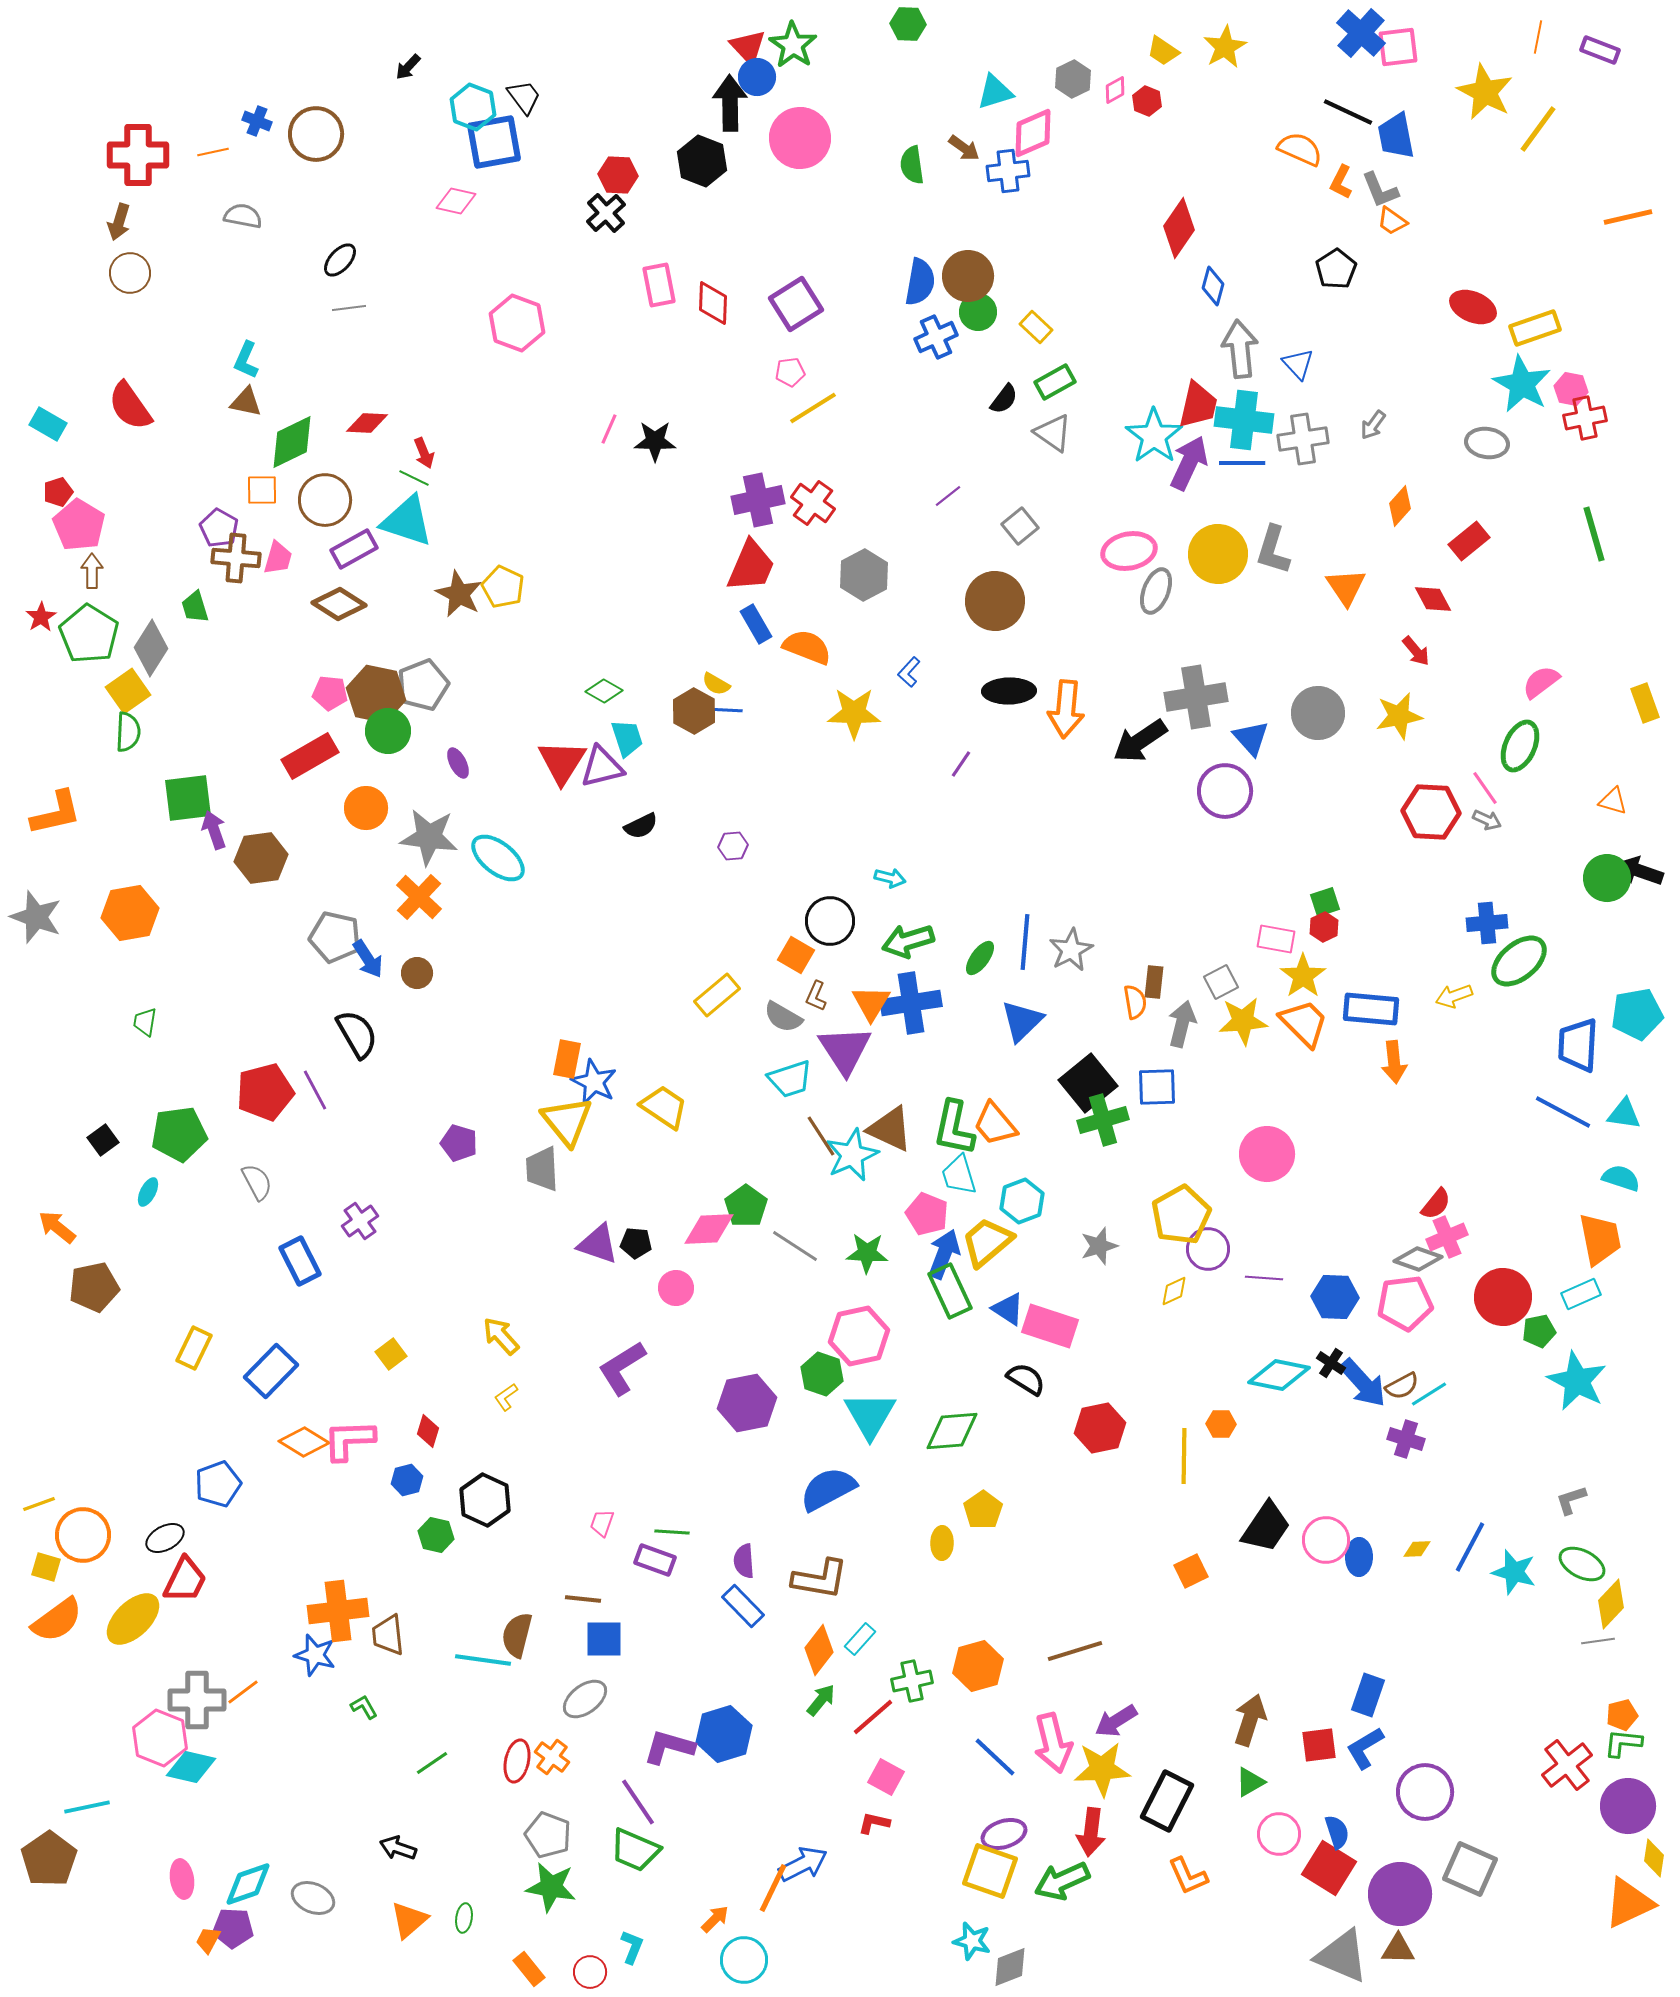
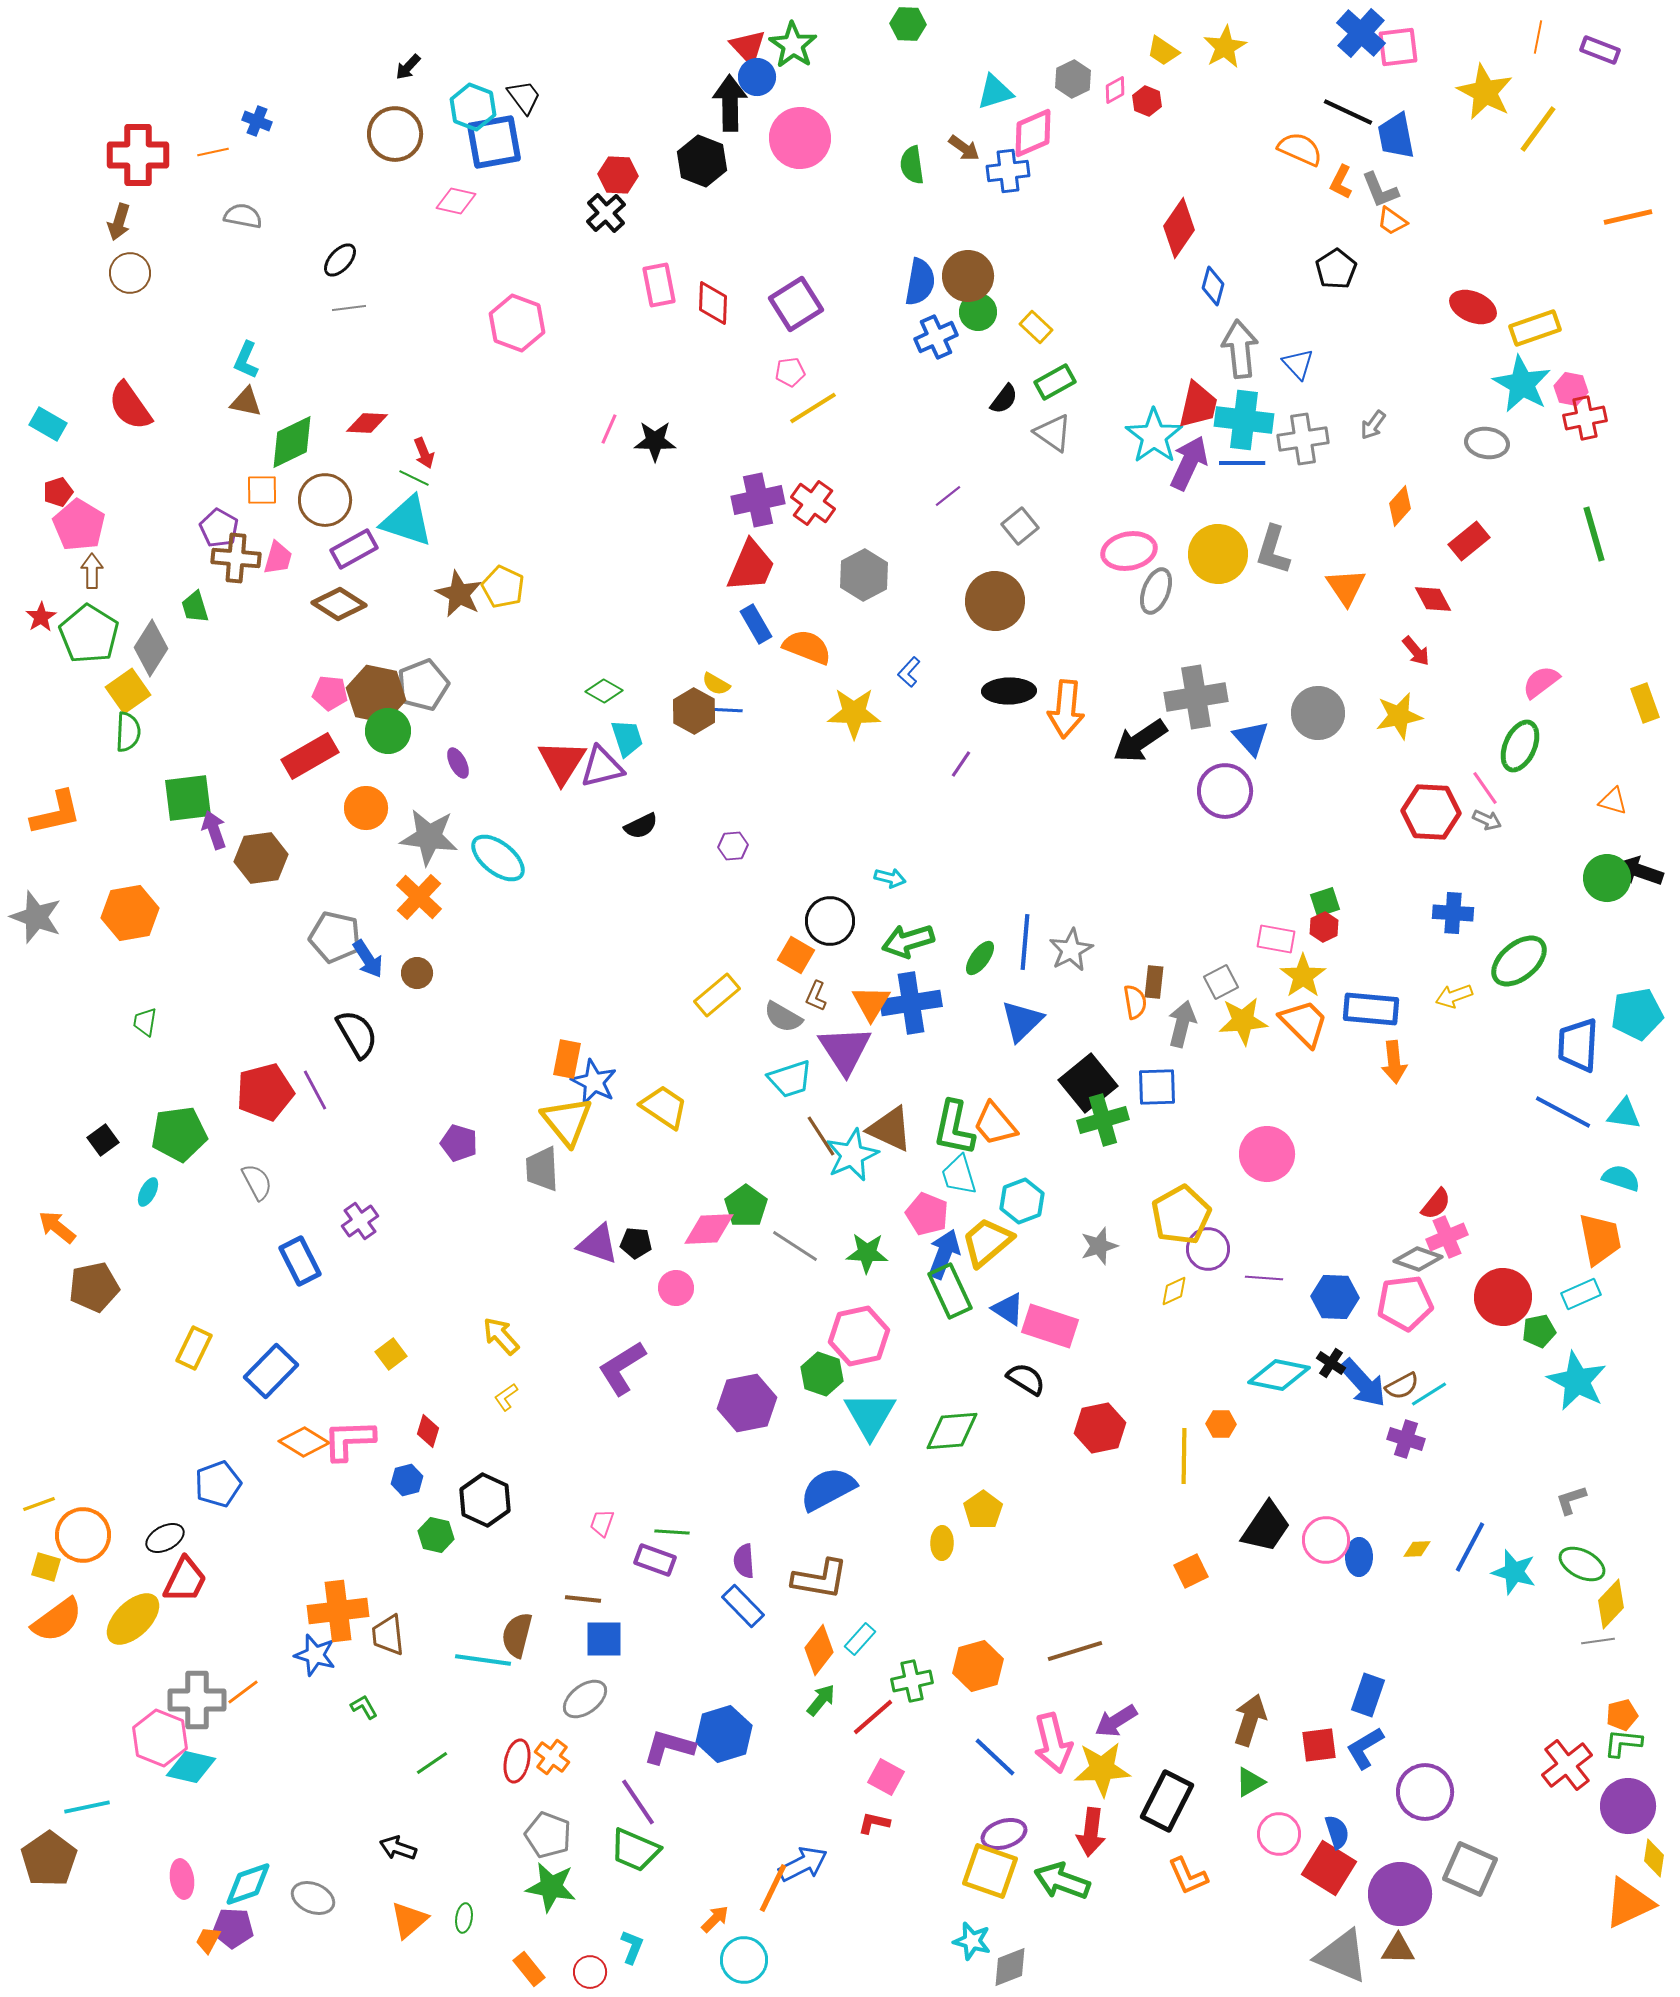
brown circle at (316, 134): moved 79 px right
blue cross at (1487, 923): moved 34 px left, 10 px up; rotated 9 degrees clockwise
green arrow at (1062, 1881): rotated 44 degrees clockwise
